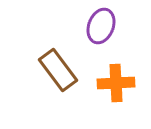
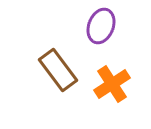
orange cross: moved 4 px left, 1 px down; rotated 30 degrees counterclockwise
